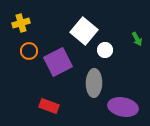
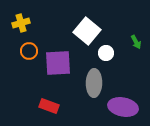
white square: moved 3 px right
green arrow: moved 1 px left, 3 px down
white circle: moved 1 px right, 3 px down
purple square: moved 1 px down; rotated 24 degrees clockwise
